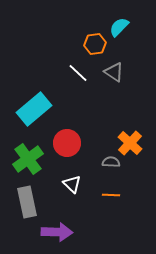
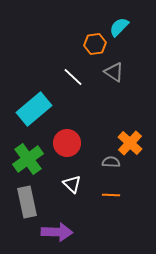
white line: moved 5 px left, 4 px down
